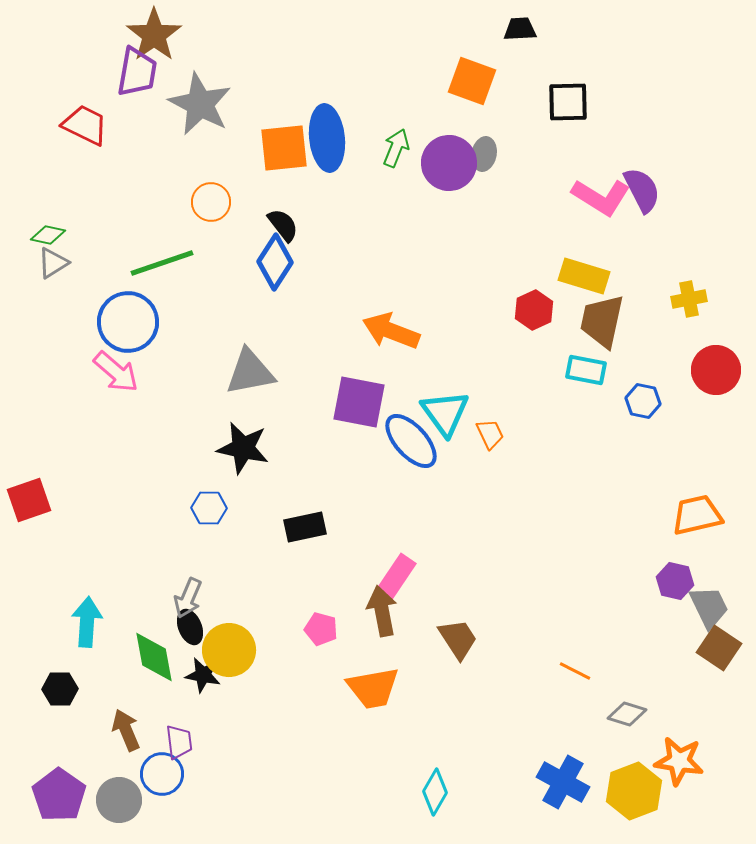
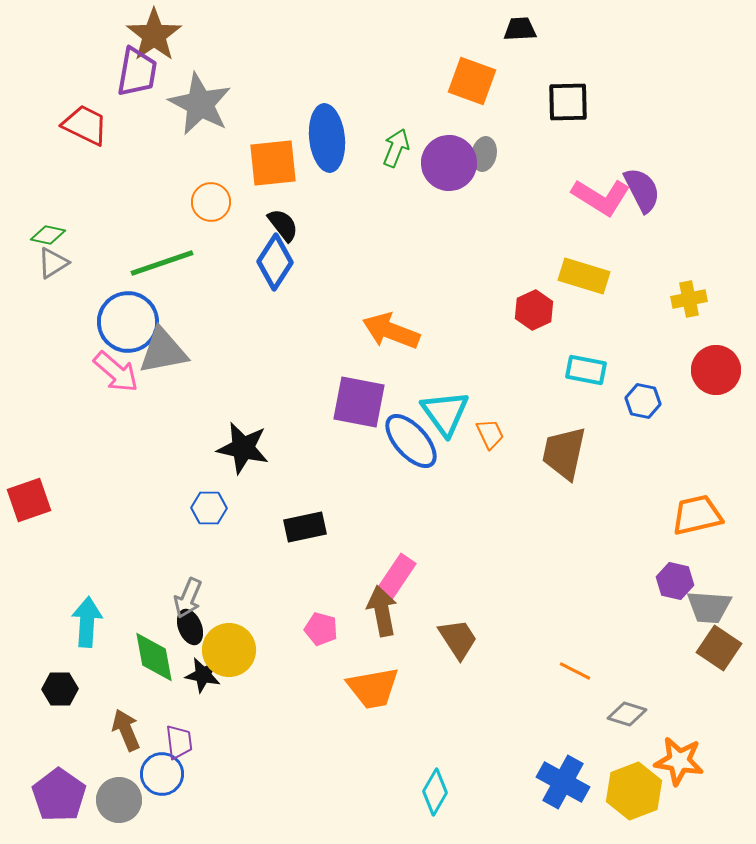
orange square at (284, 148): moved 11 px left, 15 px down
brown trapezoid at (602, 321): moved 38 px left, 132 px down
gray triangle at (250, 372): moved 87 px left, 21 px up
gray trapezoid at (709, 607): rotated 120 degrees clockwise
